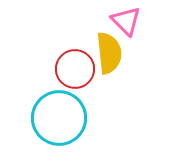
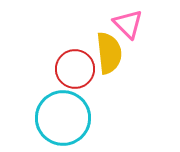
pink triangle: moved 2 px right, 3 px down
cyan circle: moved 4 px right
